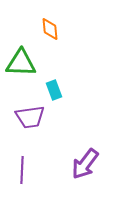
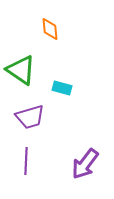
green triangle: moved 7 px down; rotated 32 degrees clockwise
cyan rectangle: moved 8 px right, 2 px up; rotated 54 degrees counterclockwise
purple trapezoid: rotated 8 degrees counterclockwise
purple line: moved 4 px right, 9 px up
